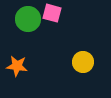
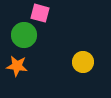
pink square: moved 12 px left
green circle: moved 4 px left, 16 px down
